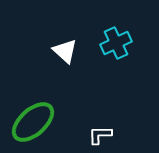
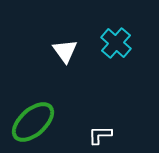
cyan cross: rotated 24 degrees counterclockwise
white triangle: rotated 12 degrees clockwise
